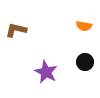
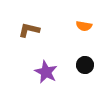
brown L-shape: moved 13 px right
black circle: moved 3 px down
